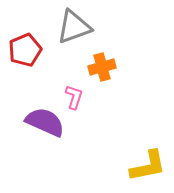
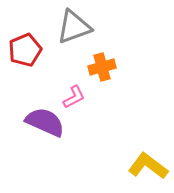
pink L-shape: rotated 45 degrees clockwise
yellow L-shape: rotated 132 degrees counterclockwise
